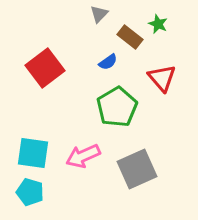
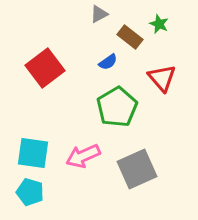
gray triangle: rotated 18 degrees clockwise
green star: moved 1 px right
